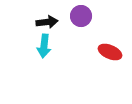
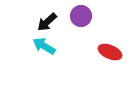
black arrow: rotated 145 degrees clockwise
cyan arrow: rotated 115 degrees clockwise
